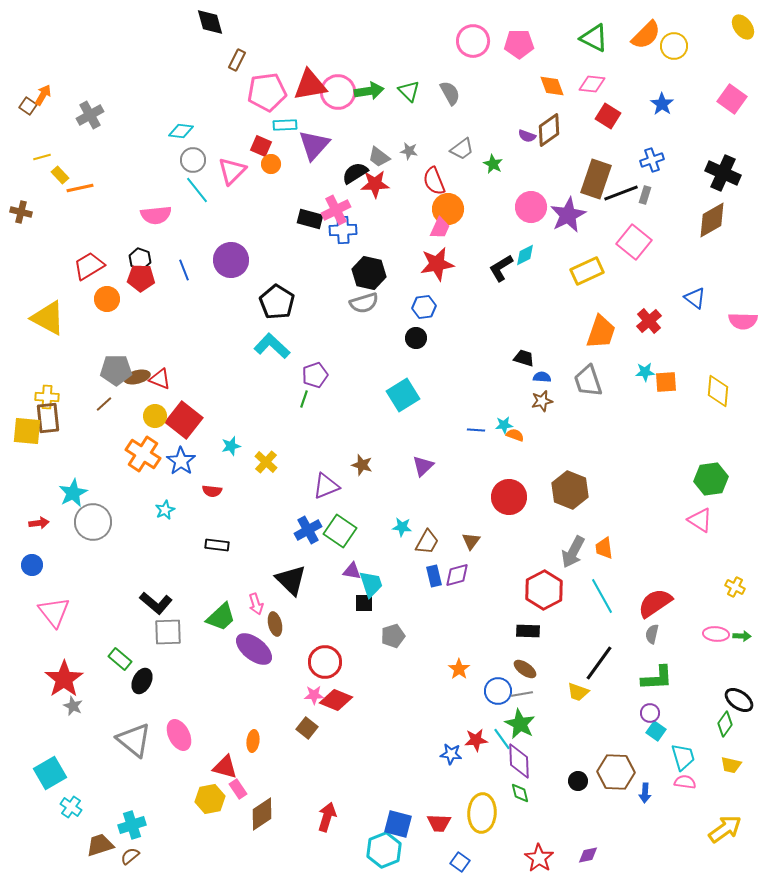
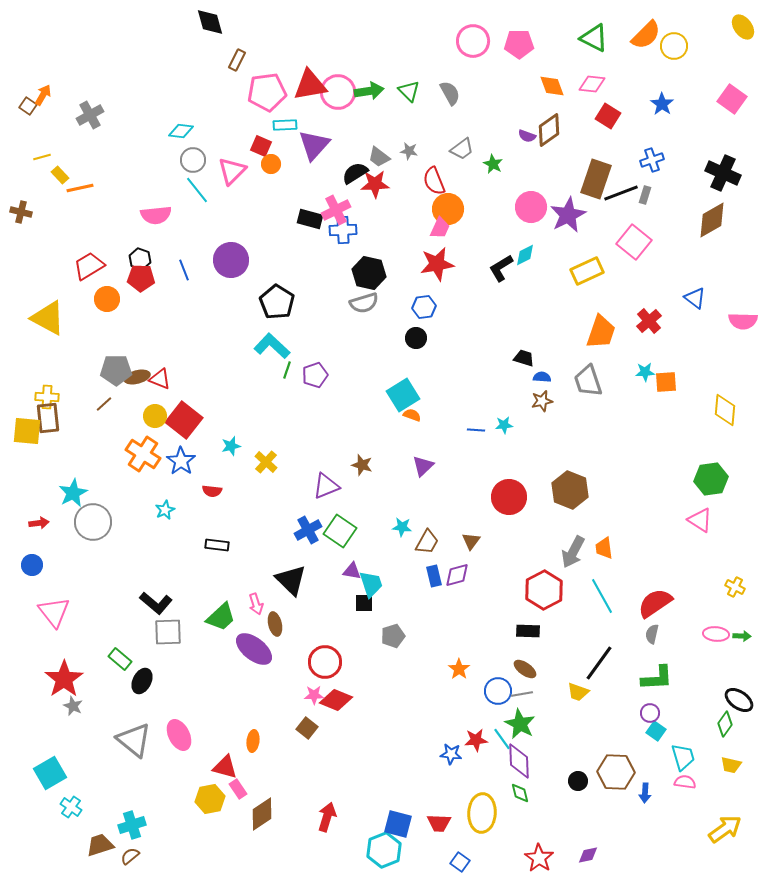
yellow diamond at (718, 391): moved 7 px right, 19 px down
green line at (304, 399): moved 17 px left, 29 px up
orange semicircle at (515, 435): moved 103 px left, 20 px up
